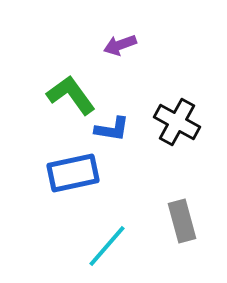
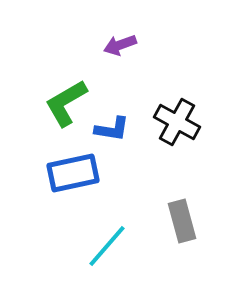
green L-shape: moved 5 px left, 8 px down; rotated 84 degrees counterclockwise
